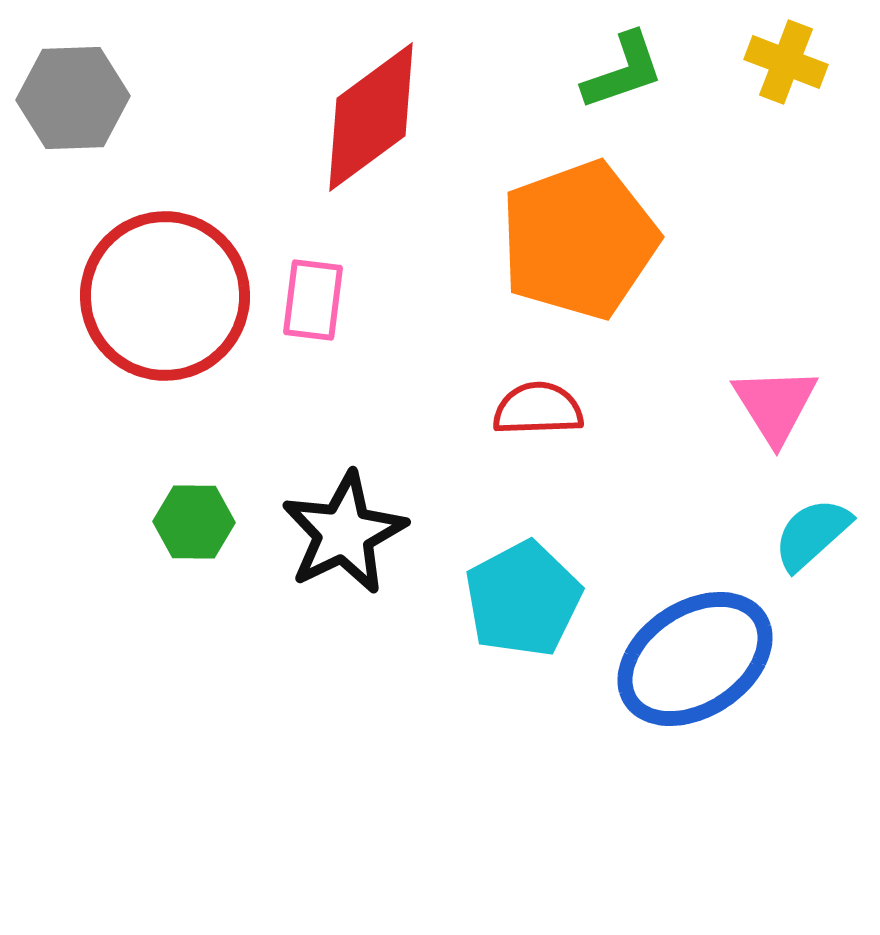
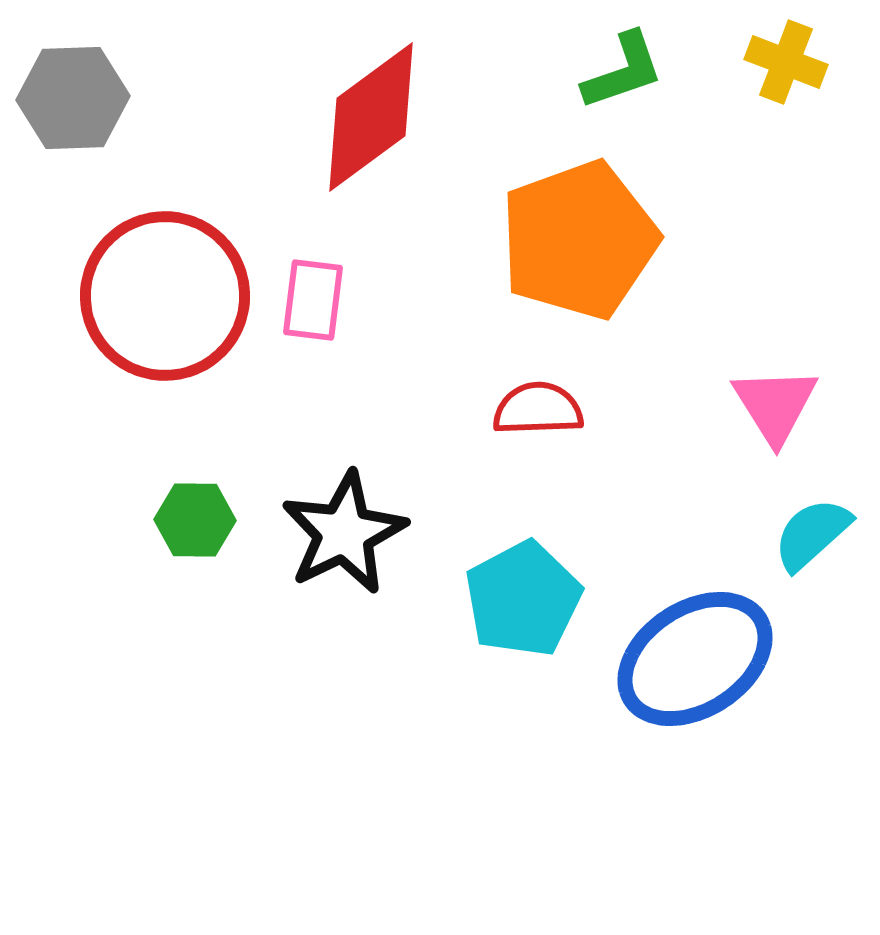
green hexagon: moved 1 px right, 2 px up
